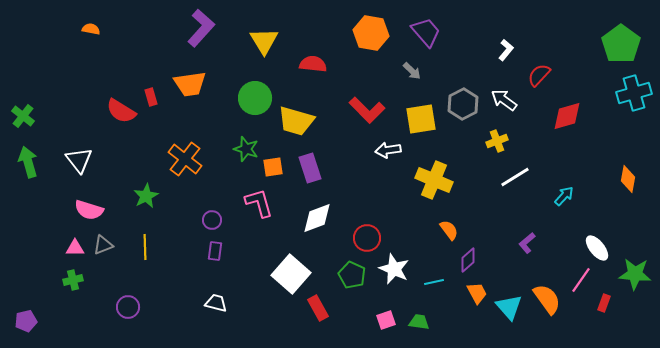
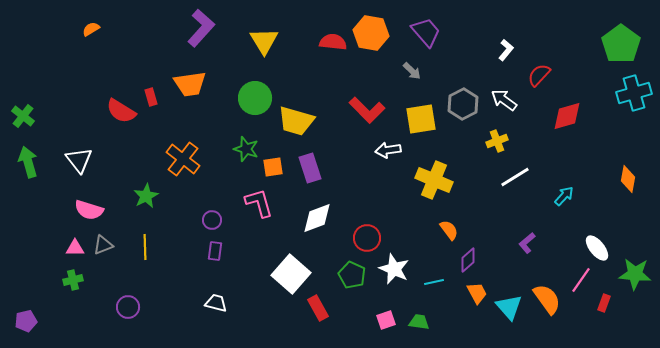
orange semicircle at (91, 29): rotated 42 degrees counterclockwise
red semicircle at (313, 64): moved 20 px right, 22 px up
orange cross at (185, 159): moved 2 px left
